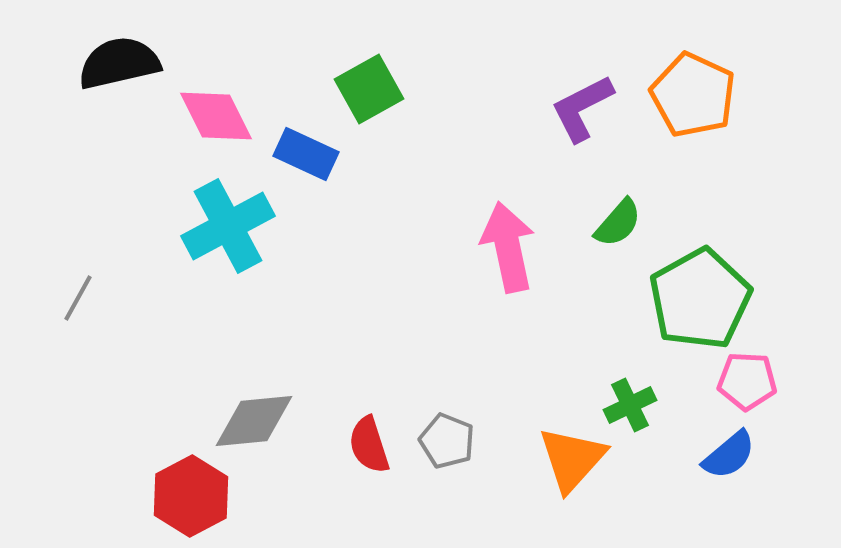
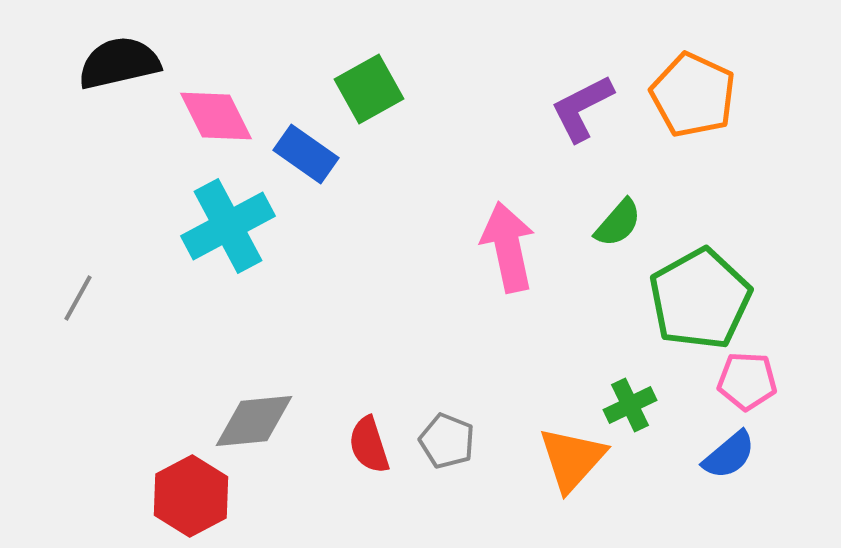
blue rectangle: rotated 10 degrees clockwise
